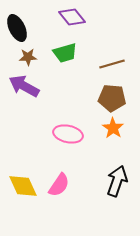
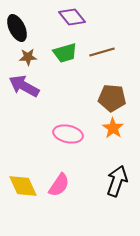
brown line: moved 10 px left, 12 px up
